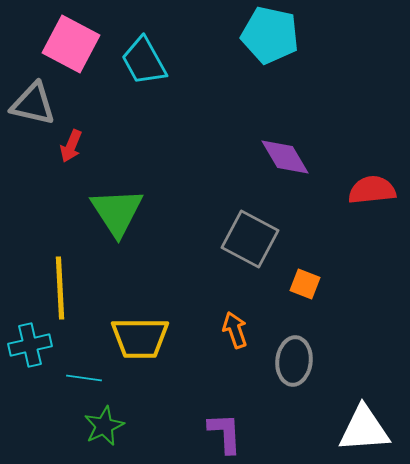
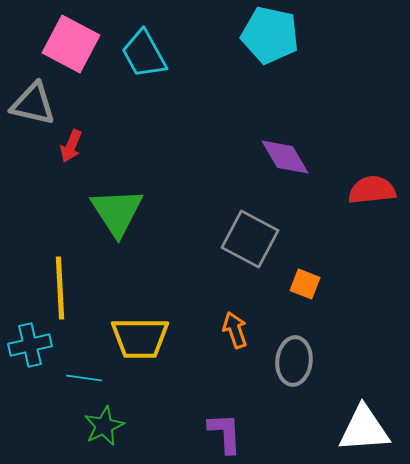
cyan trapezoid: moved 7 px up
